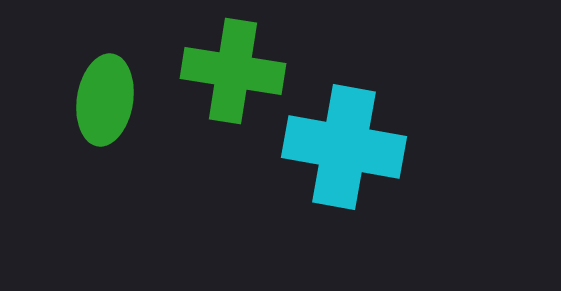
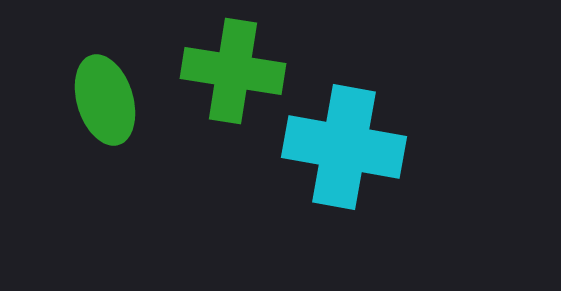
green ellipse: rotated 26 degrees counterclockwise
